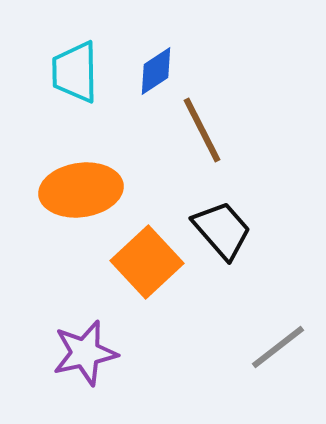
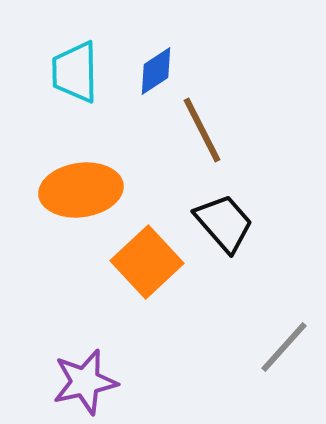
black trapezoid: moved 2 px right, 7 px up
gray line: moved 6 px right; rotated 10 degrees counterclockwise
purple star: moved 29 px down
